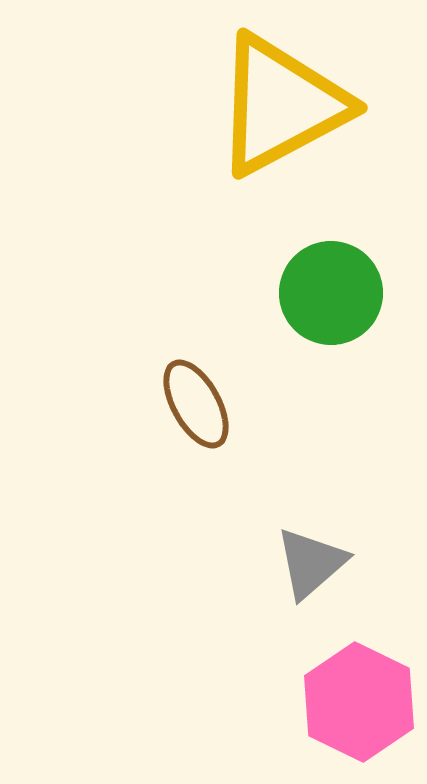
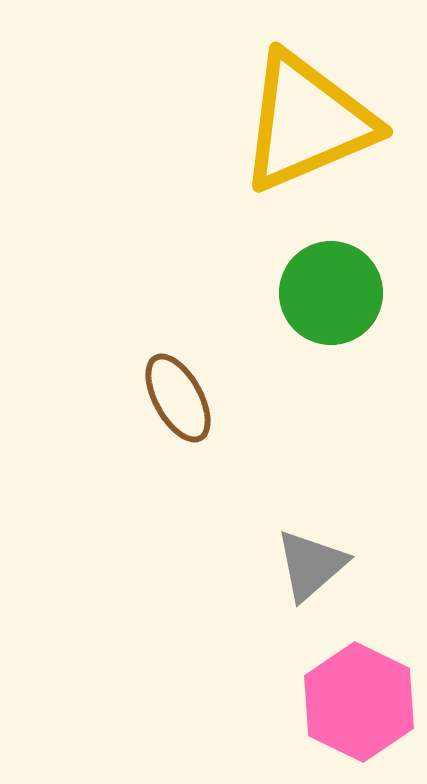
yellow triangle: moved 26 px right, 17 px down; rotated 5 degrees clockwise
brown ellipse: moved 18 px left, 6 px up
gray triangle: moved 2 px down
